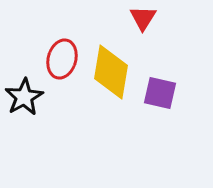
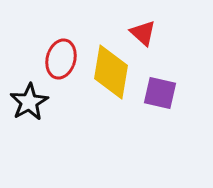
red triangle: moved 15 px down; rotated 20 degrees counterclockwise
red ellipse: moved 1 px left
black star: moved 5 px right, 5 px down
